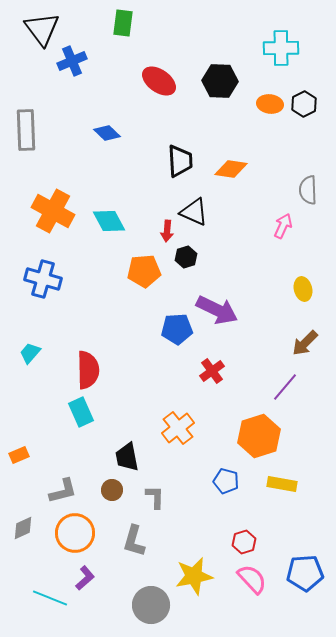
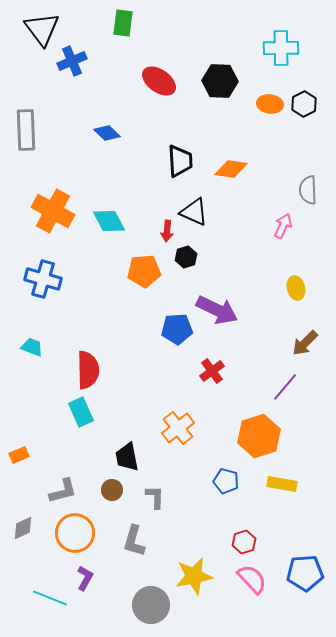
yellow ellipse at (303, 289): moved 7 px left, 1 px up
cyan trapezoid at (30, 353): moved 2 px right, 6 px up; rotated 70 degrees clockwise
purple L-shape at (85, 578): rotated 20 degrees counterclockwise
